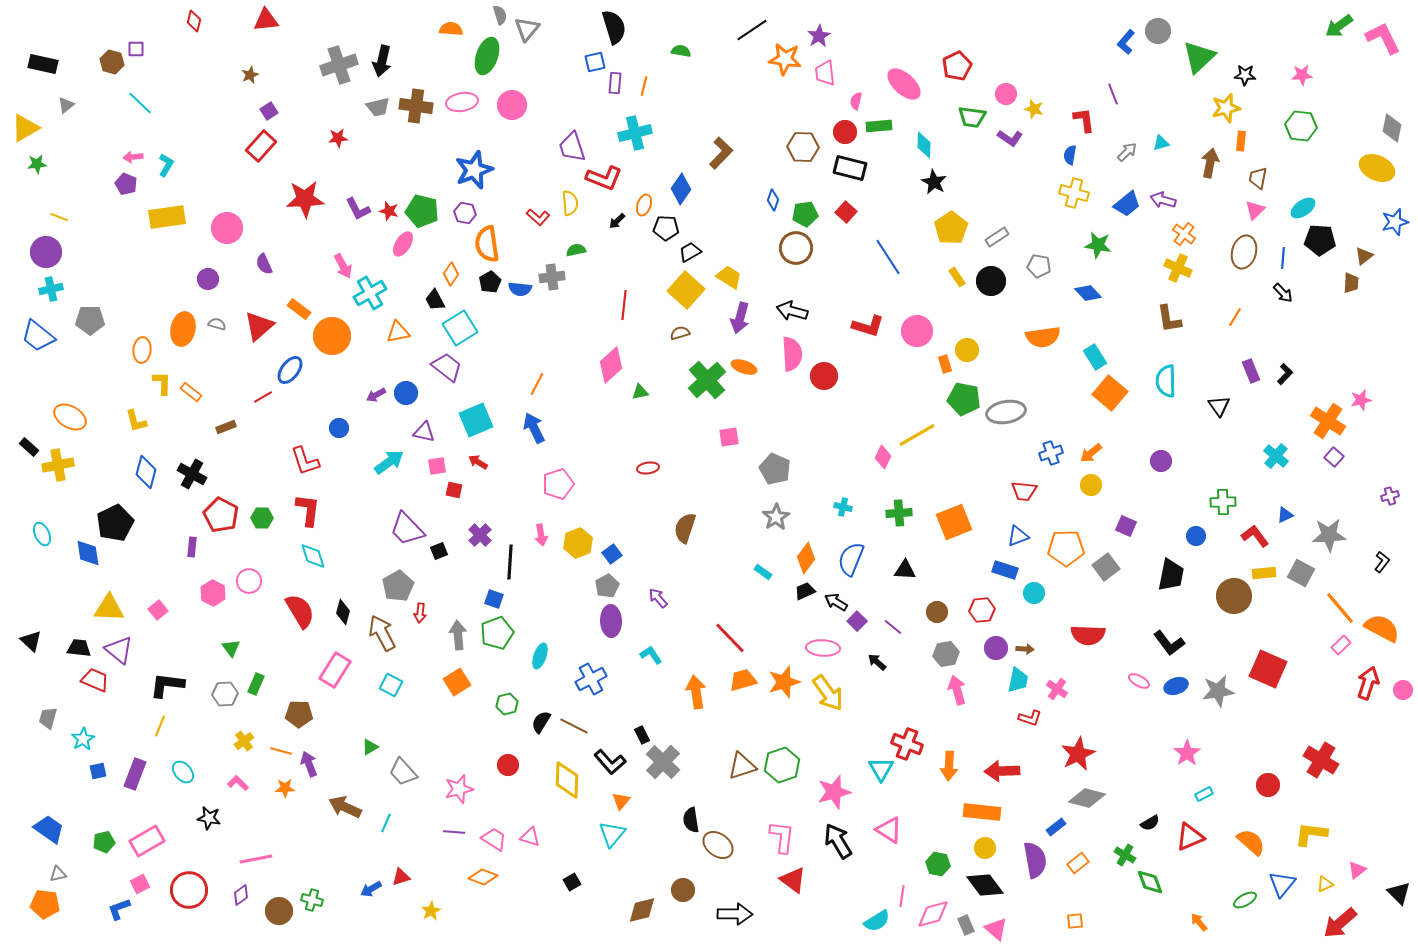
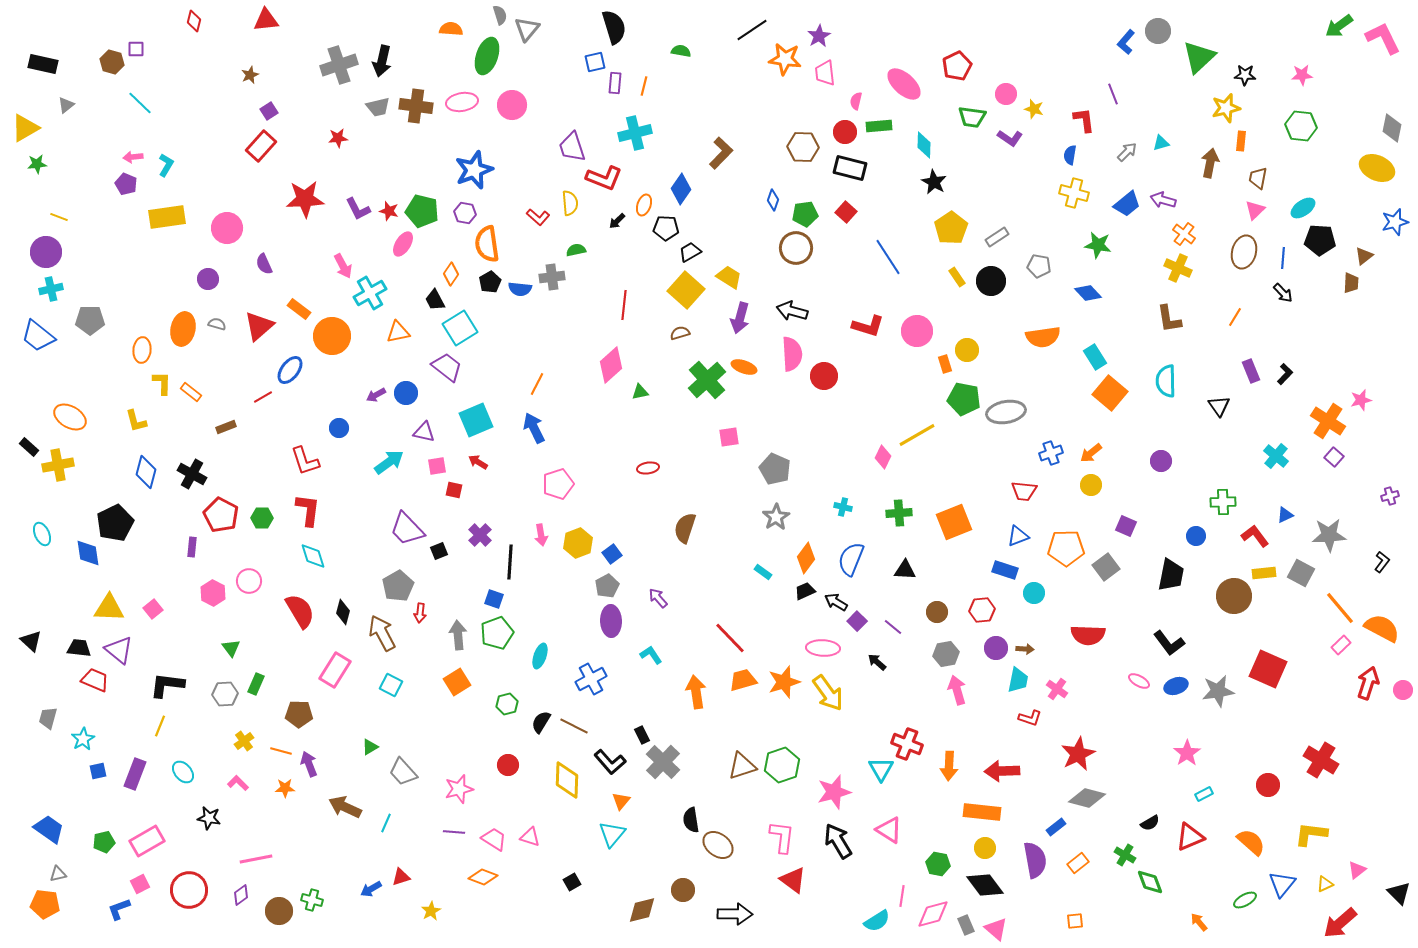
pink square at (158, 610): moved 5 px left, 1 px up
